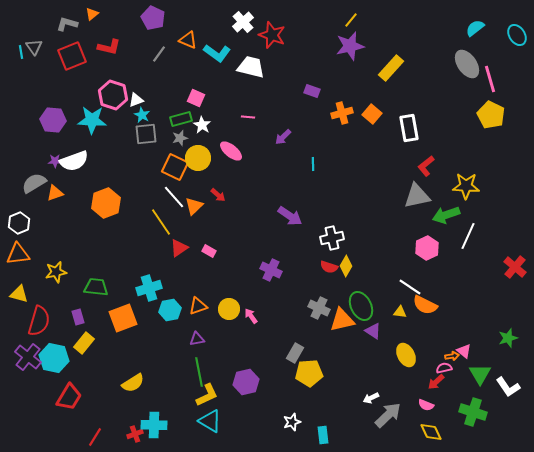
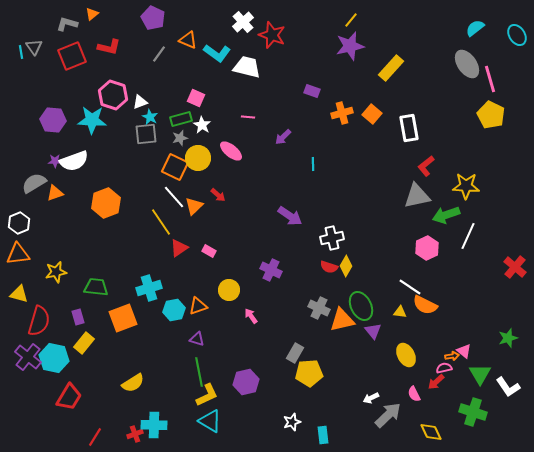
white trapezoid at (251, 67): moved 4 px left
white triangle at (136, 100): moved 4 px right, 2 px down
cyan star at (142, 115): moved 8 px right, 2 px down
yellow circle at (229, 309): moved 19 px up
cyan hexagon at (170, 310): moved 4 px right
purple triangle at (373, 331): rotated 18 degrees clockwise
purple triangle at (197, 339): rotated 28 degrees clockwise
pink semicircle at (426, 405): moved 12 px left, 11 px up; rotated 42 degrees clockwise
